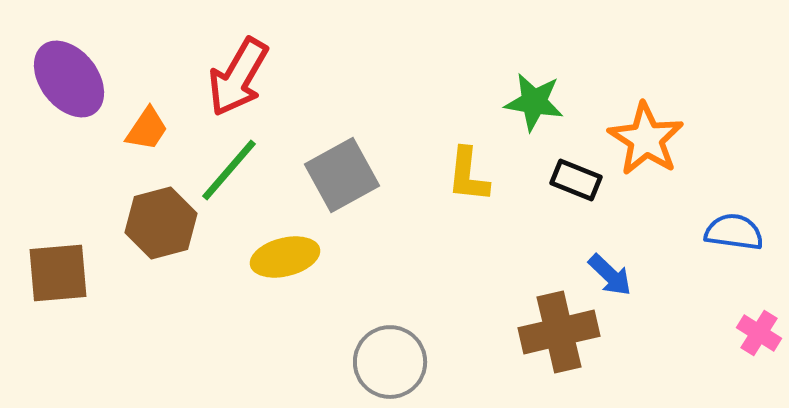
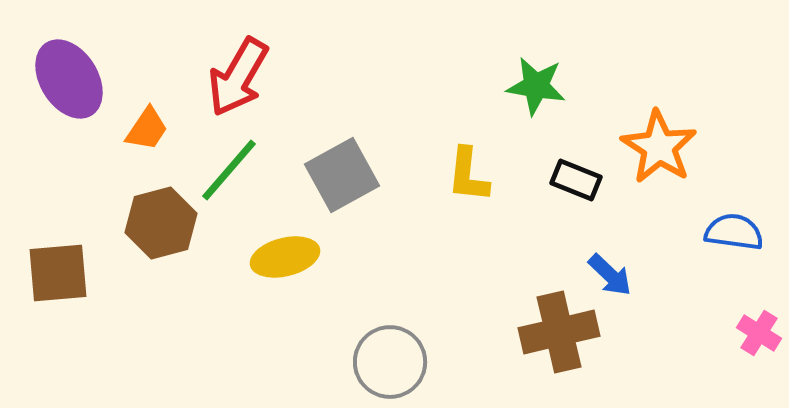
purple ellipse: rotated 6 degrees clockwise
green star: moved 2 px right, 16 px up
orange star: moved 13 px right, 8 px down
